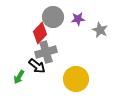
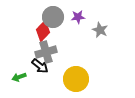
purple star: moved 2 px up
red diamond: moved 3 px right, 2 px up
black arrow: moved 3 px right
green arrow: rotated 40 degrees clockwise
